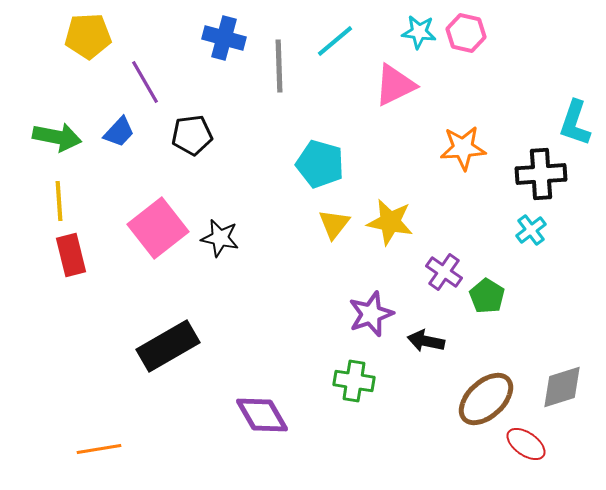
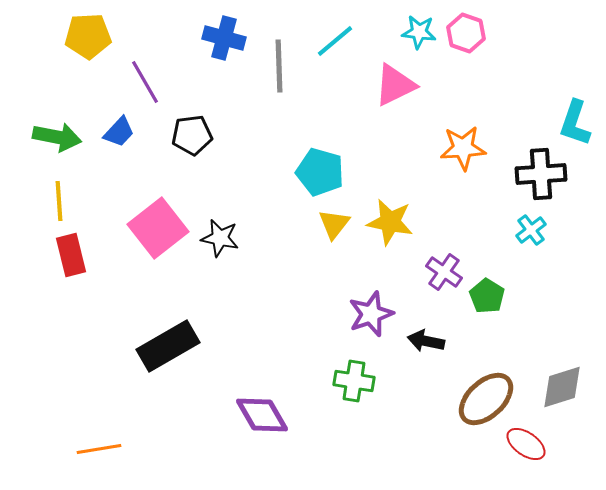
pink hexagon: rotated 6 degrees clockwise
cyan pentagon: moved 8 px down
